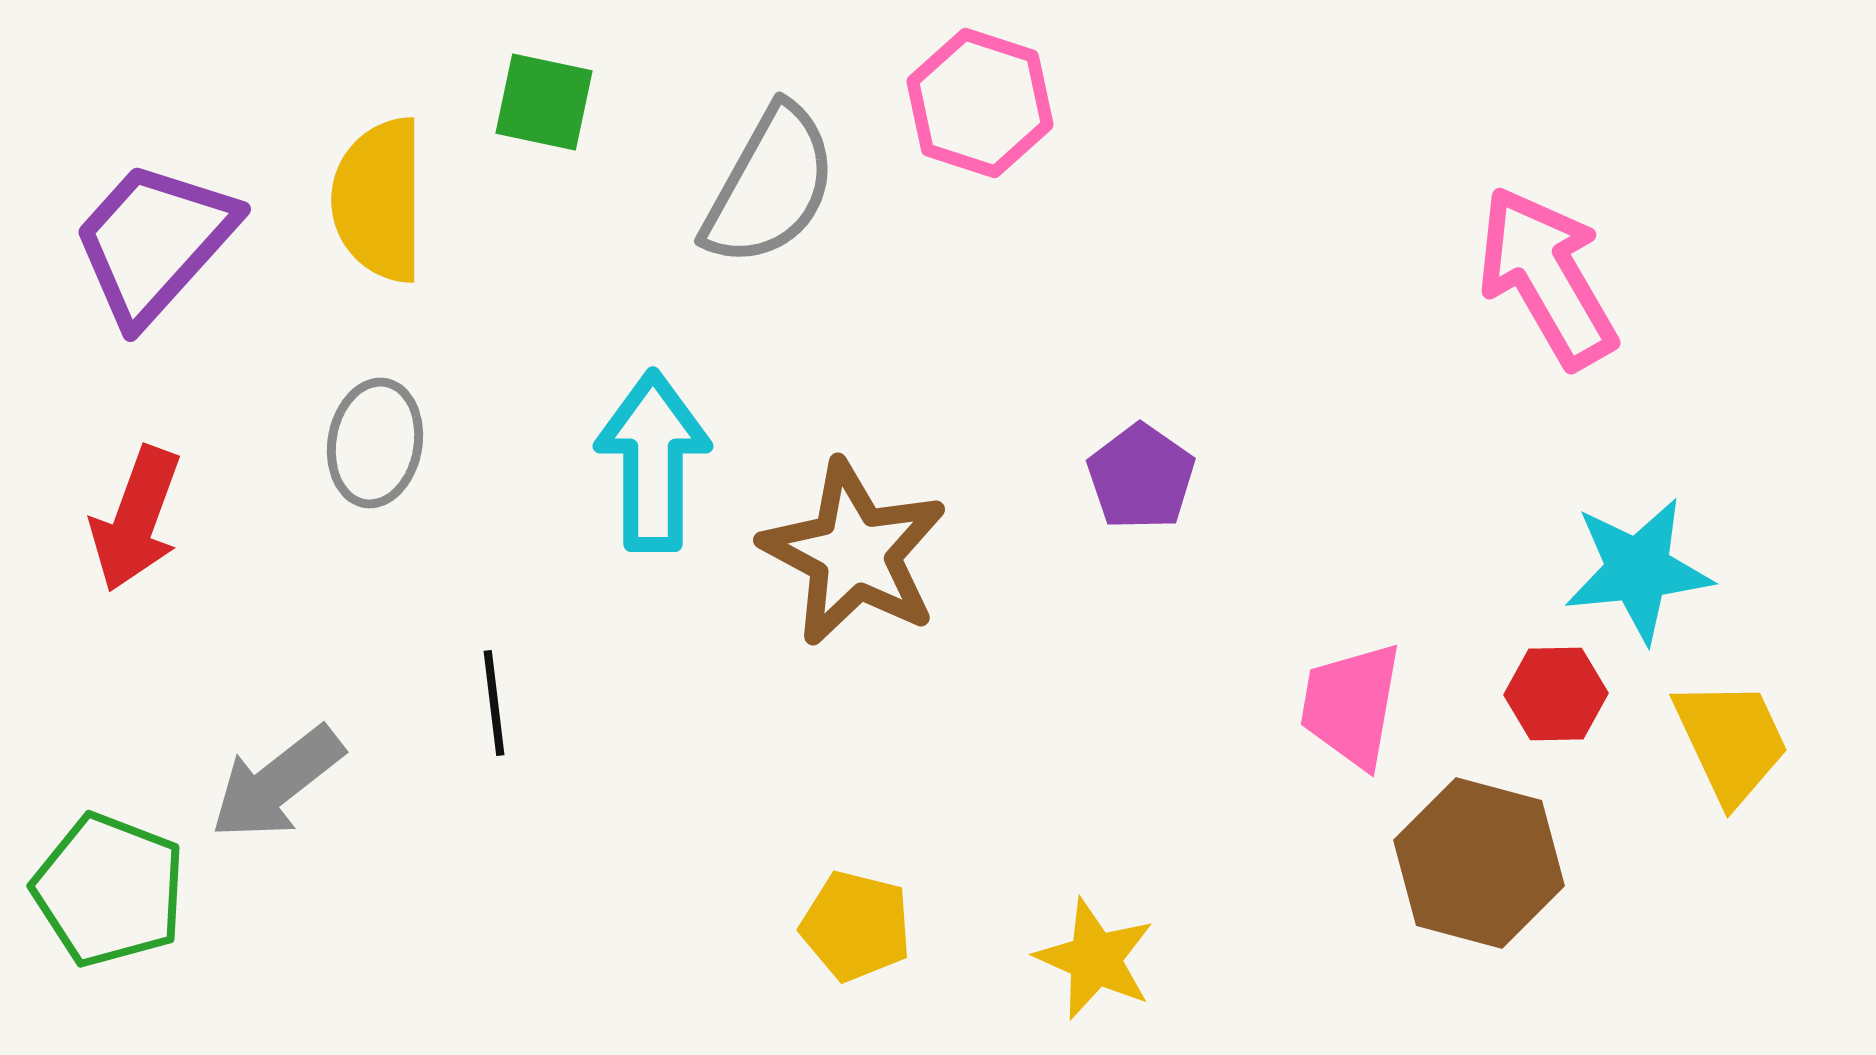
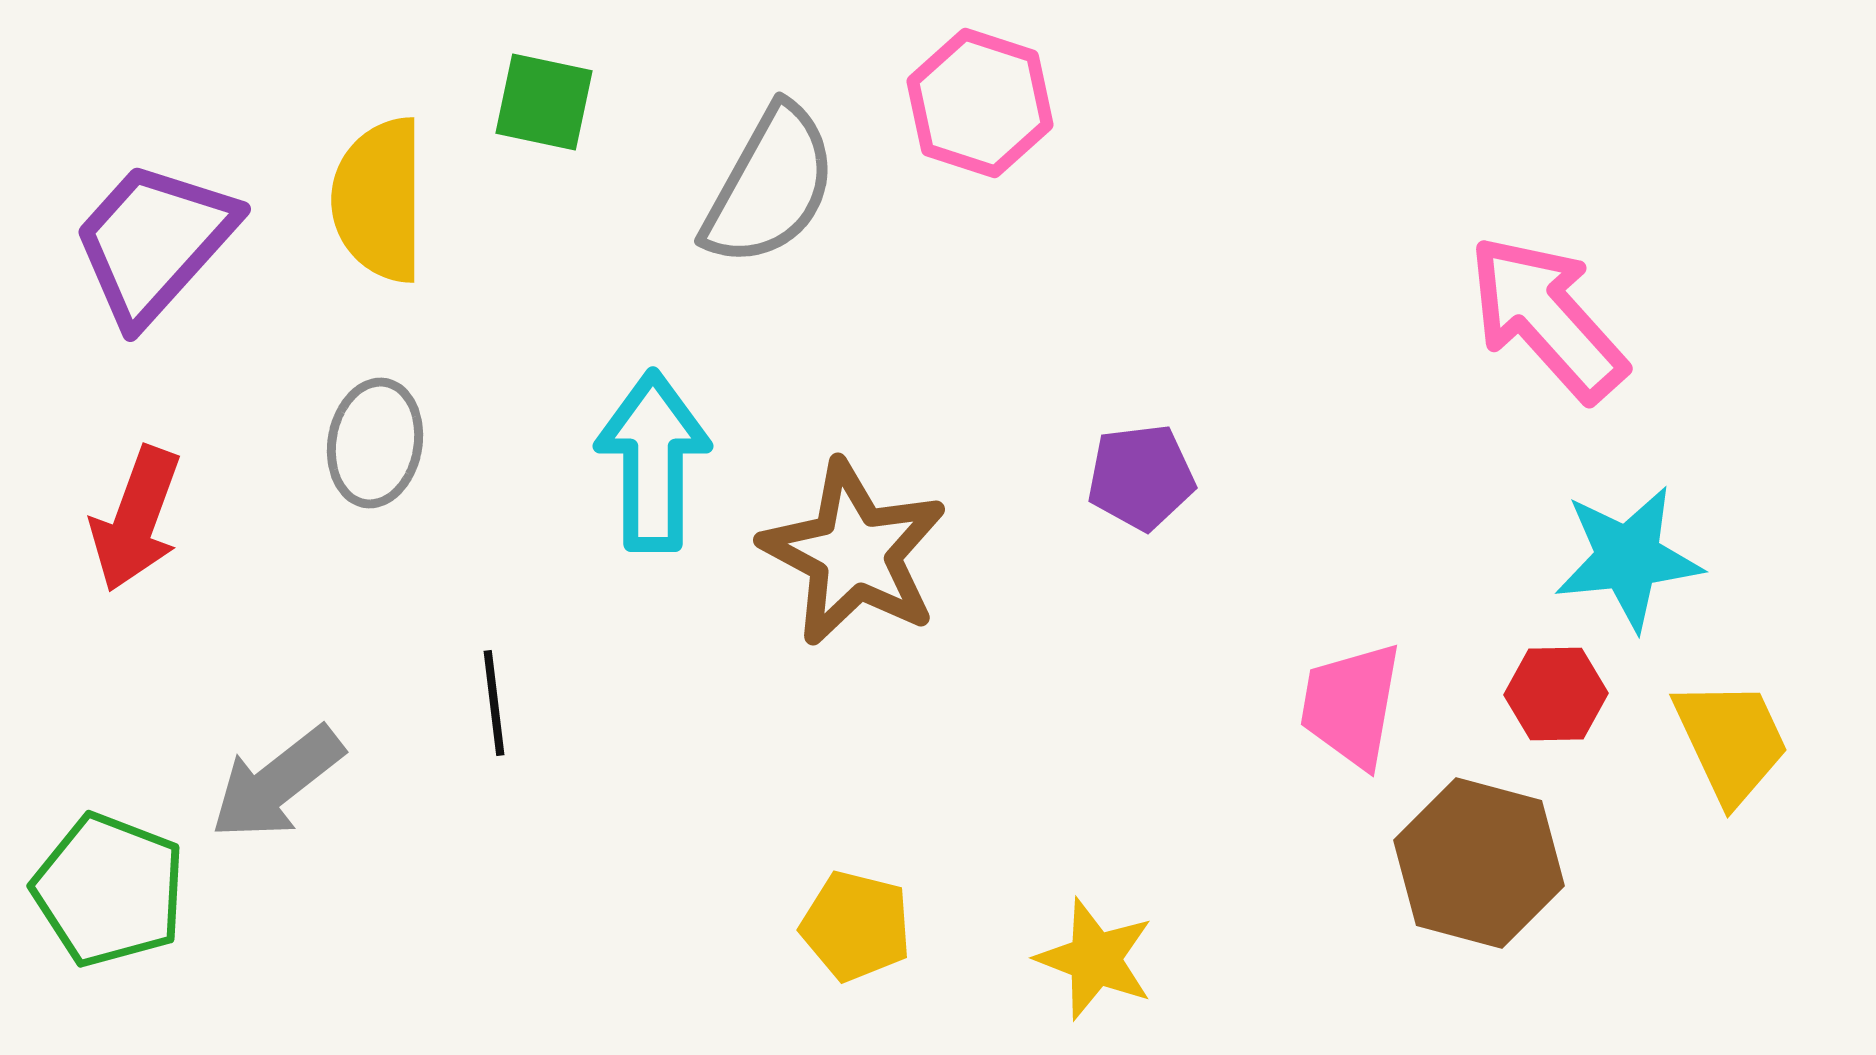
pink arrow: moved 41 px down; rotated 12 degrees counterclockwise
purple pentagon: rotated 30 degrees clockwise
cyan star: moved 10 px left, 12 px up
yellow star: rotated 3 degrees counterclockwise
